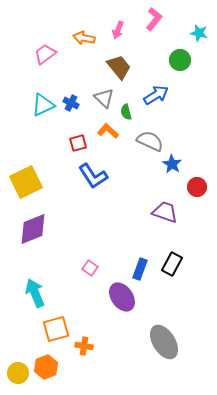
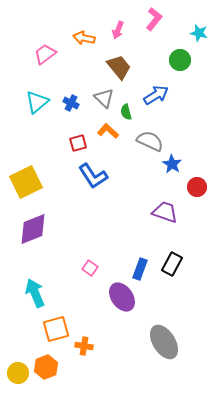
cyan triangle: moved 6 px left, 3 px up; rotated 15 degrees counterclockwise
